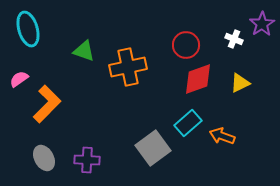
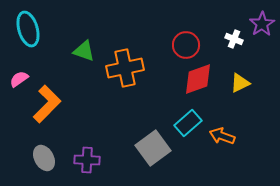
orange cross: moved 3 px left, 1 px down
